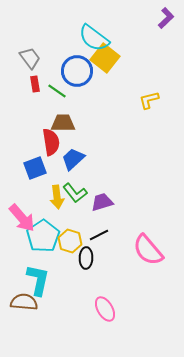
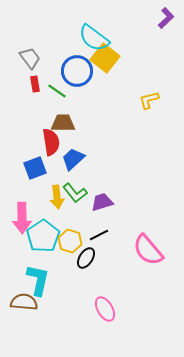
pink arrow: rotated 40 degrees clockwise
black ellipse: rotated 30 degrees clockwise
